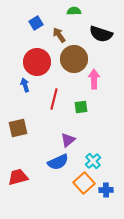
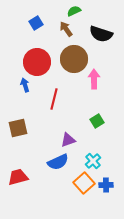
green semicircle: rotated 24 degrees counterclockwise
brown arrow: moved 7 px right, 6 px up
green square: moved 16 px right, 14 px down; rotated 24 degrees counterclockwise
purple triangle: rotated 21 degrees clockwise
blue cross: moved 5 px up
